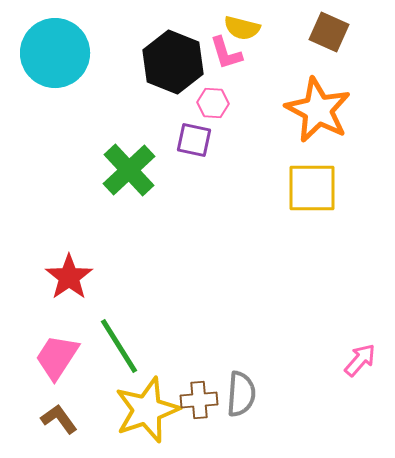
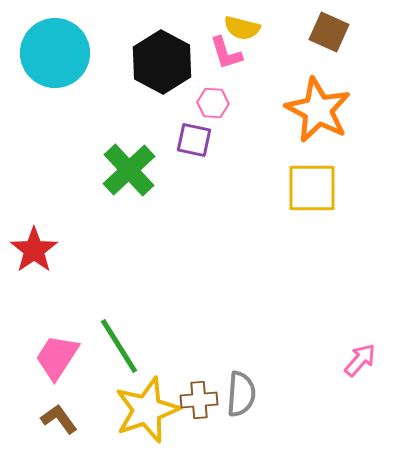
black hexagon: moved 11 px left; rotated 6 degrees clockwise
red star: moved 35 px left, 27 px up
